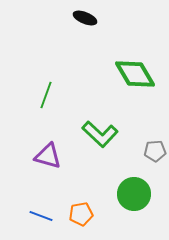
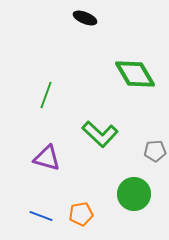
purple triangle: moved 1 px left, 2 px down
